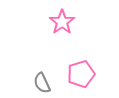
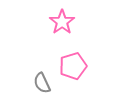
pink pentagon: moved 8 px left, 8 px up
